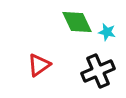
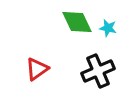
cyan star: moved 1 px right, 4 px up
red triangle: moved 2 px left, 4 px down
